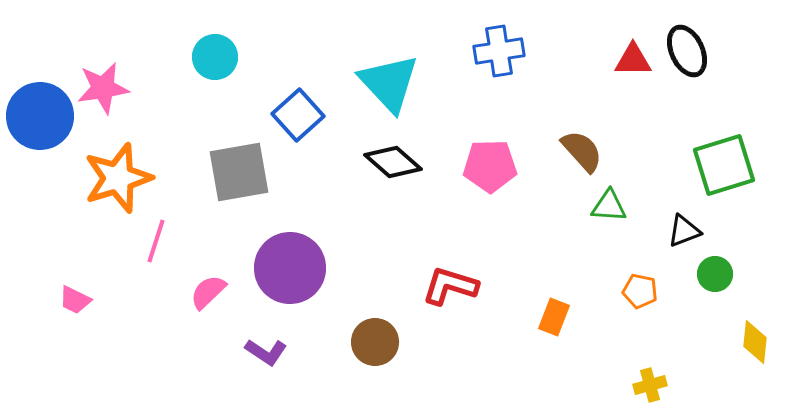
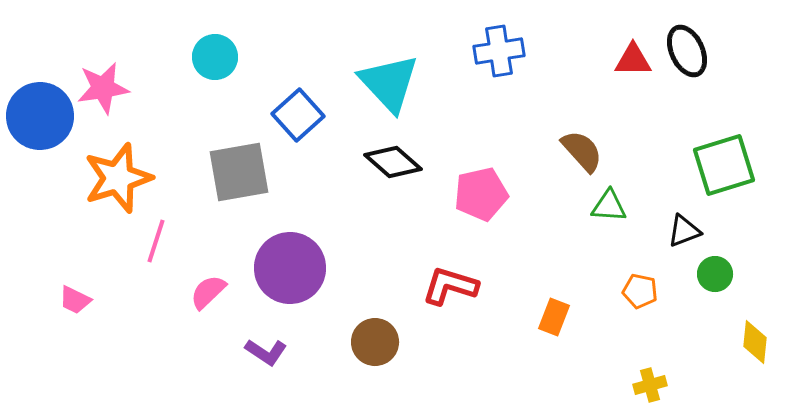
pink pentagon: moved 9 px left, 28 px down; rotated 12 degrees counterclockwise
